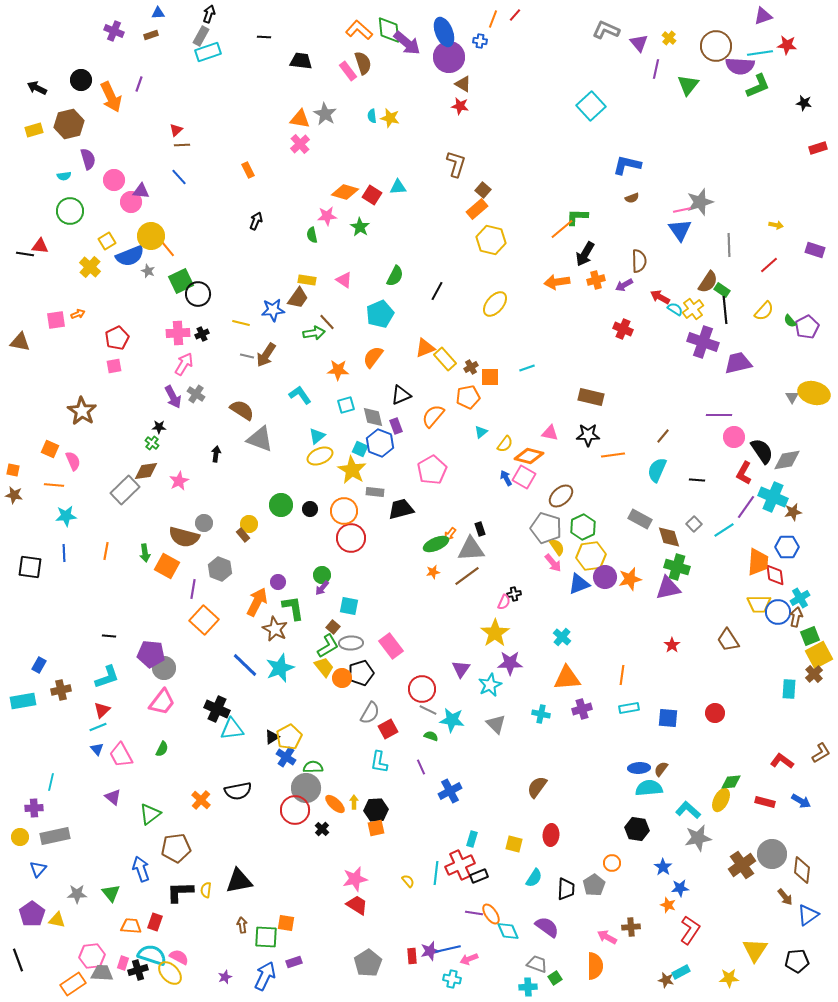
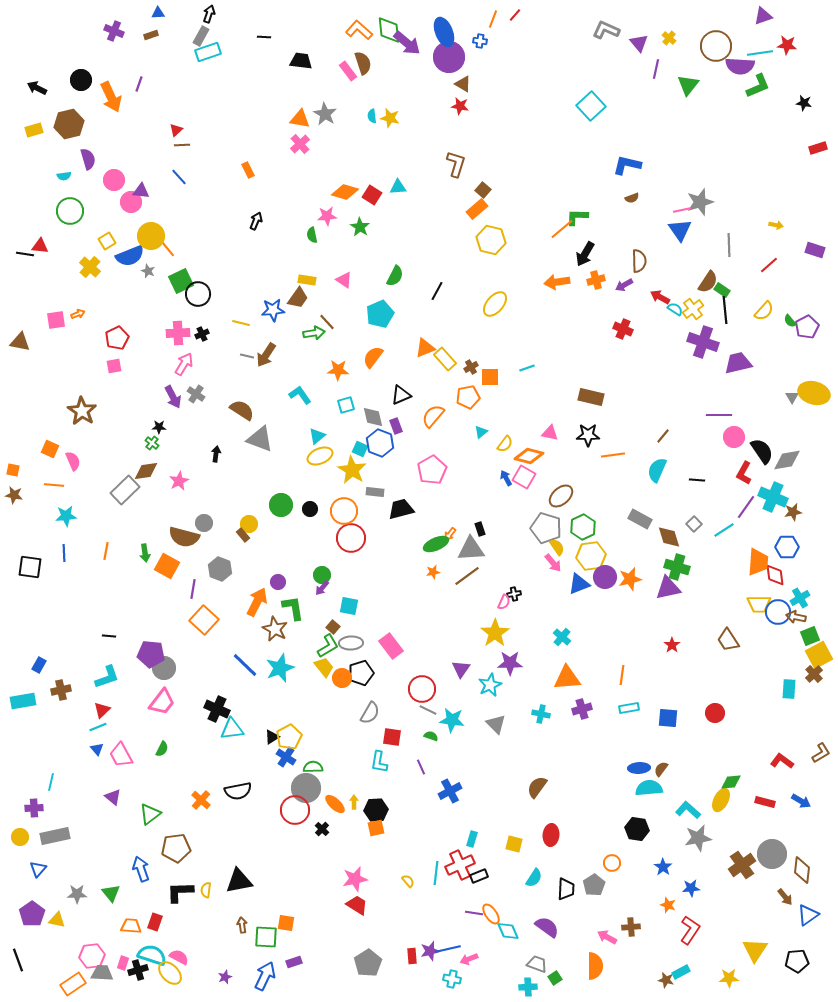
brown arrow at (796, 617): rotated 90 degrees counterclockwise
red square at (388, 729): moved 4 px right, 8 px down; rotated 36 degrees clockwise
blue star at (680, 888): moved 11 px right
